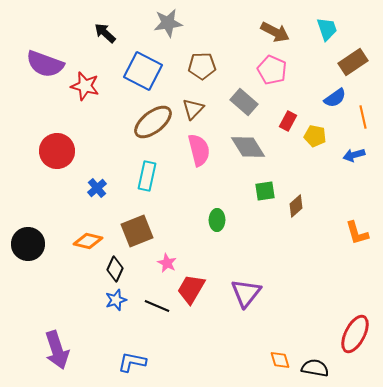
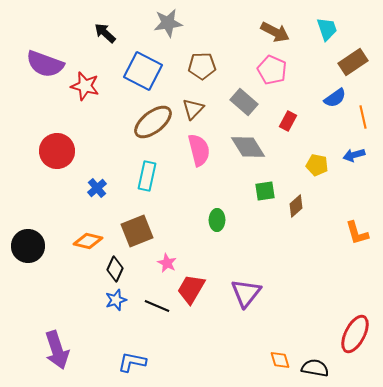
yellow pentagon at (315, 136): moved 2 px right, 29 px down
black circle at (28, 244): moved 2 px down
